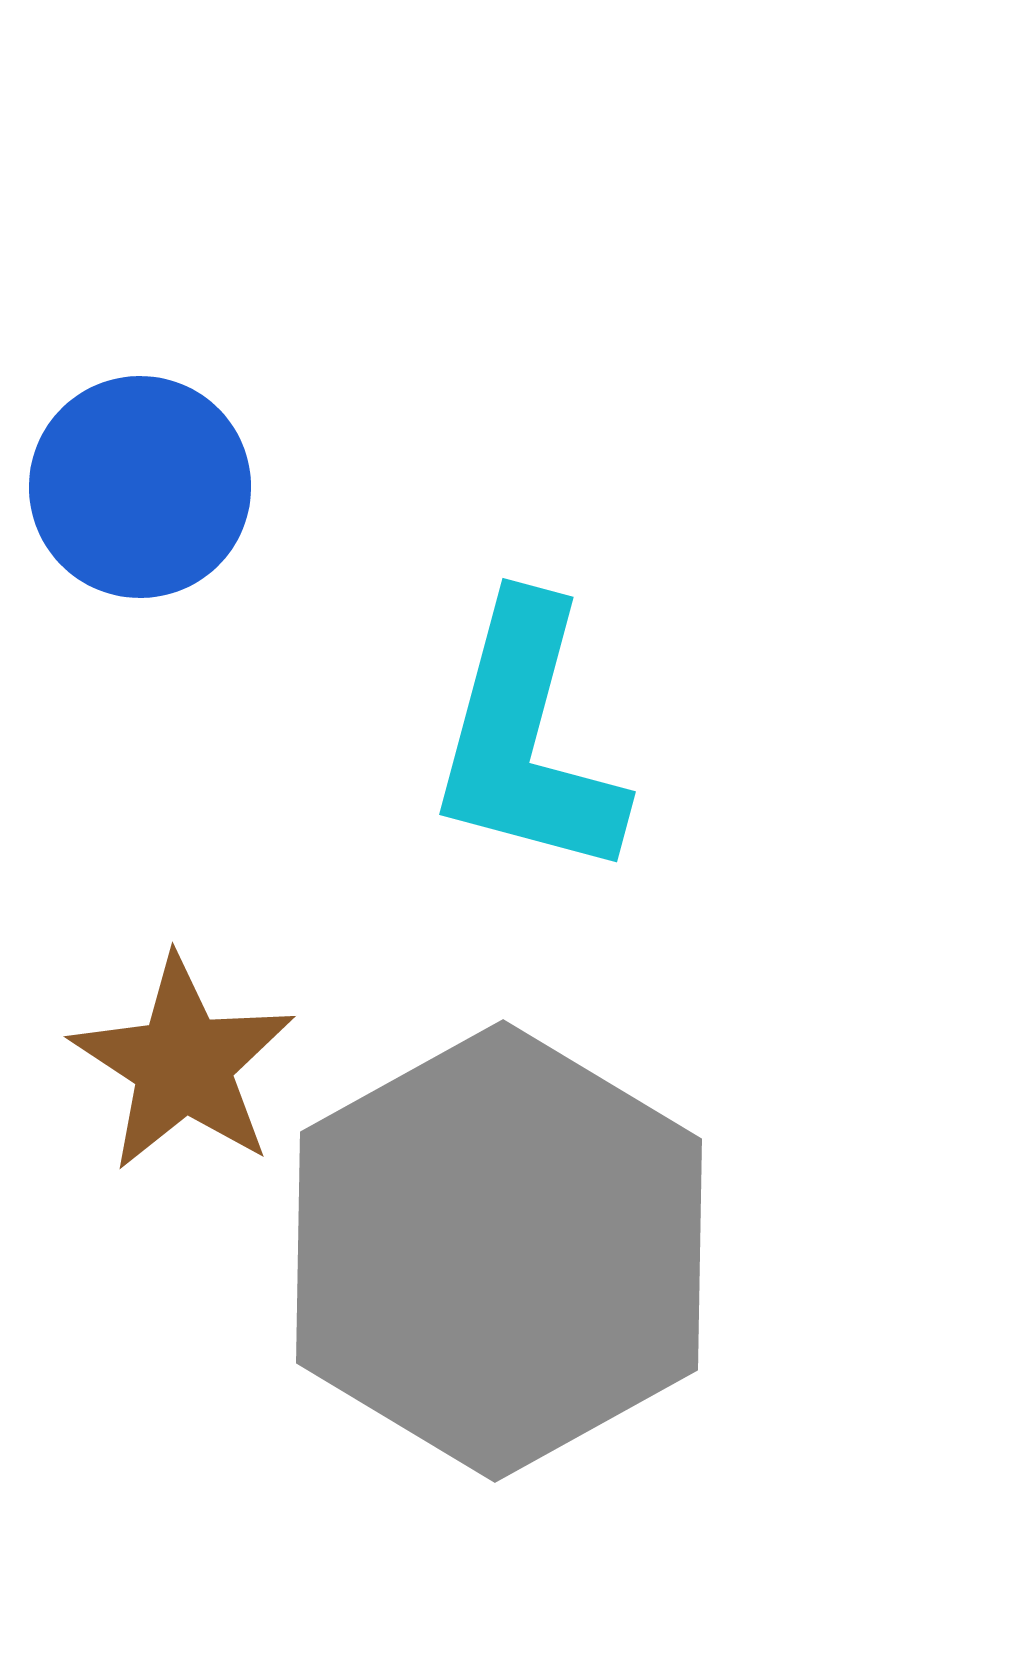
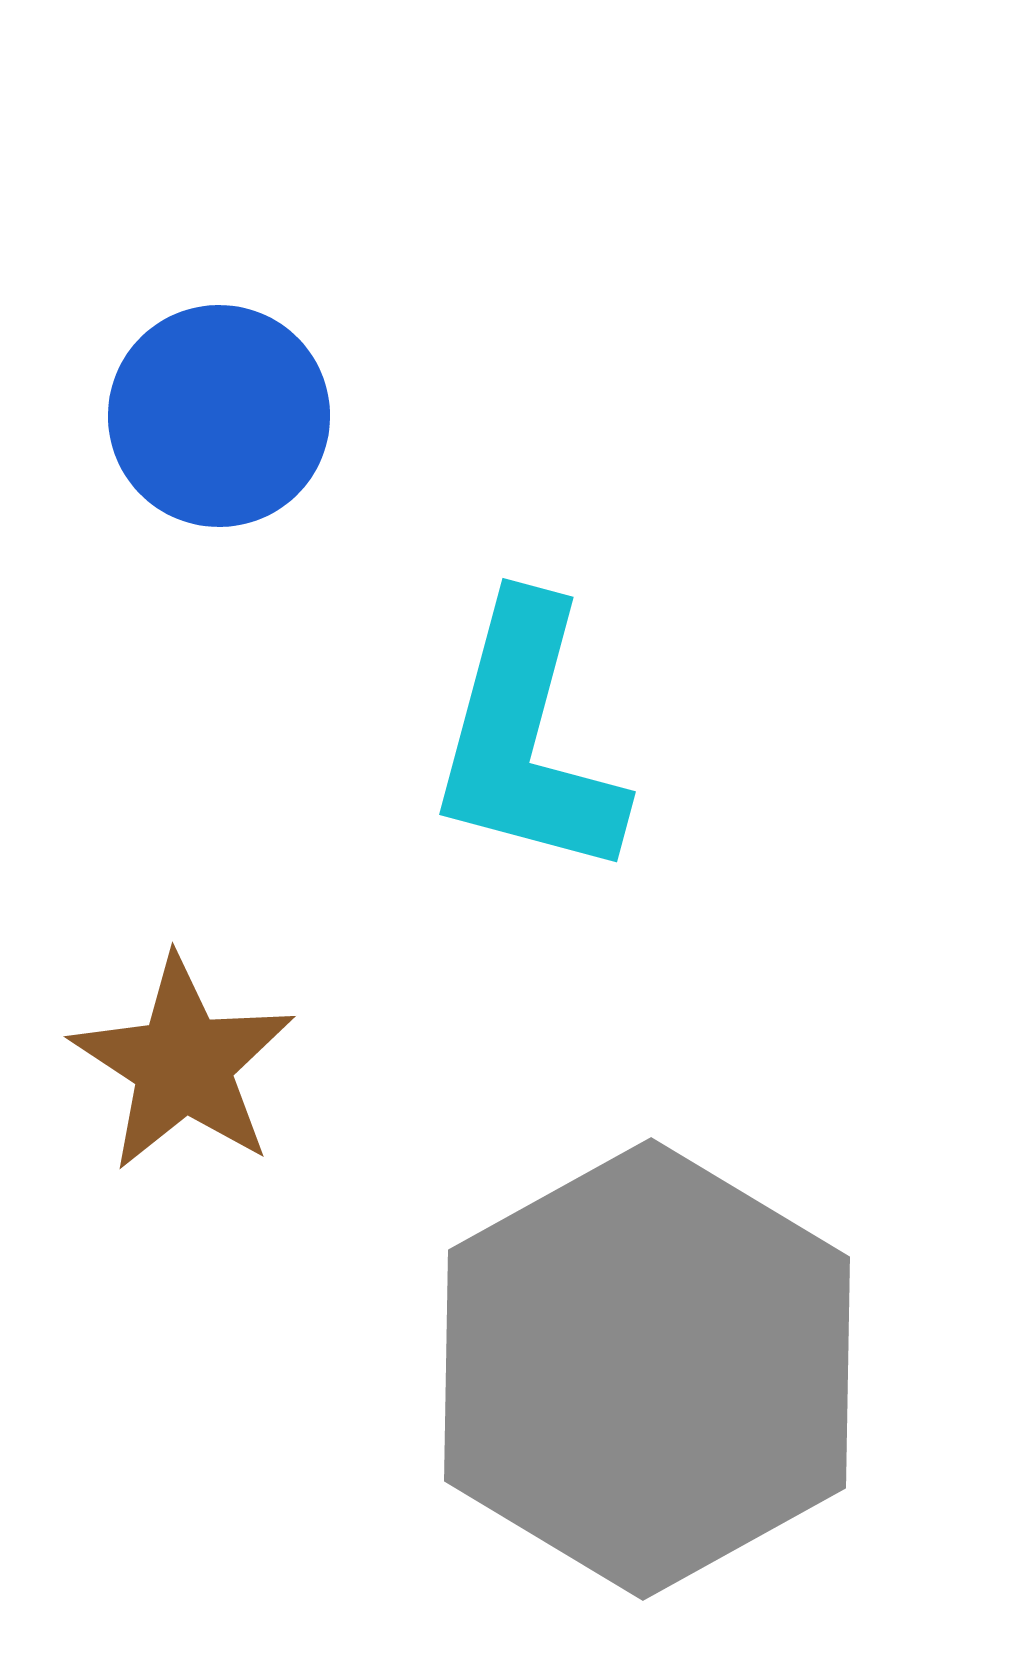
blue circle: moved 79 px right, 71 px up
gray hexagon: moved 148 px right, 118 px down
